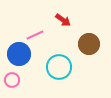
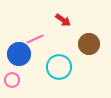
pink line: moved 4 px down
